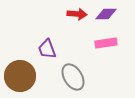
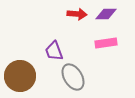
purple trapezoid: moved 7 px right, 2 px down
